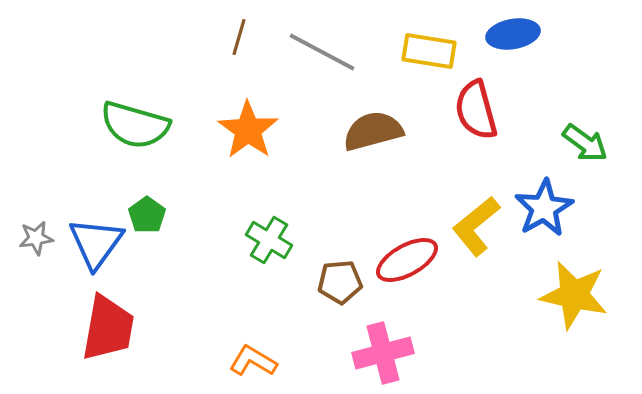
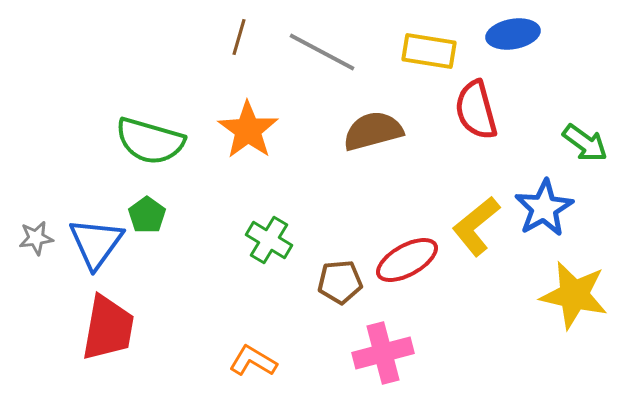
green semicircle: moved 15 px right, 16 px down
